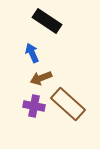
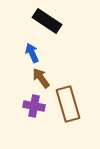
brown arrow: rotated 75 degrees clockwise
brown rectangle: rotated 32 degrees clockwise
